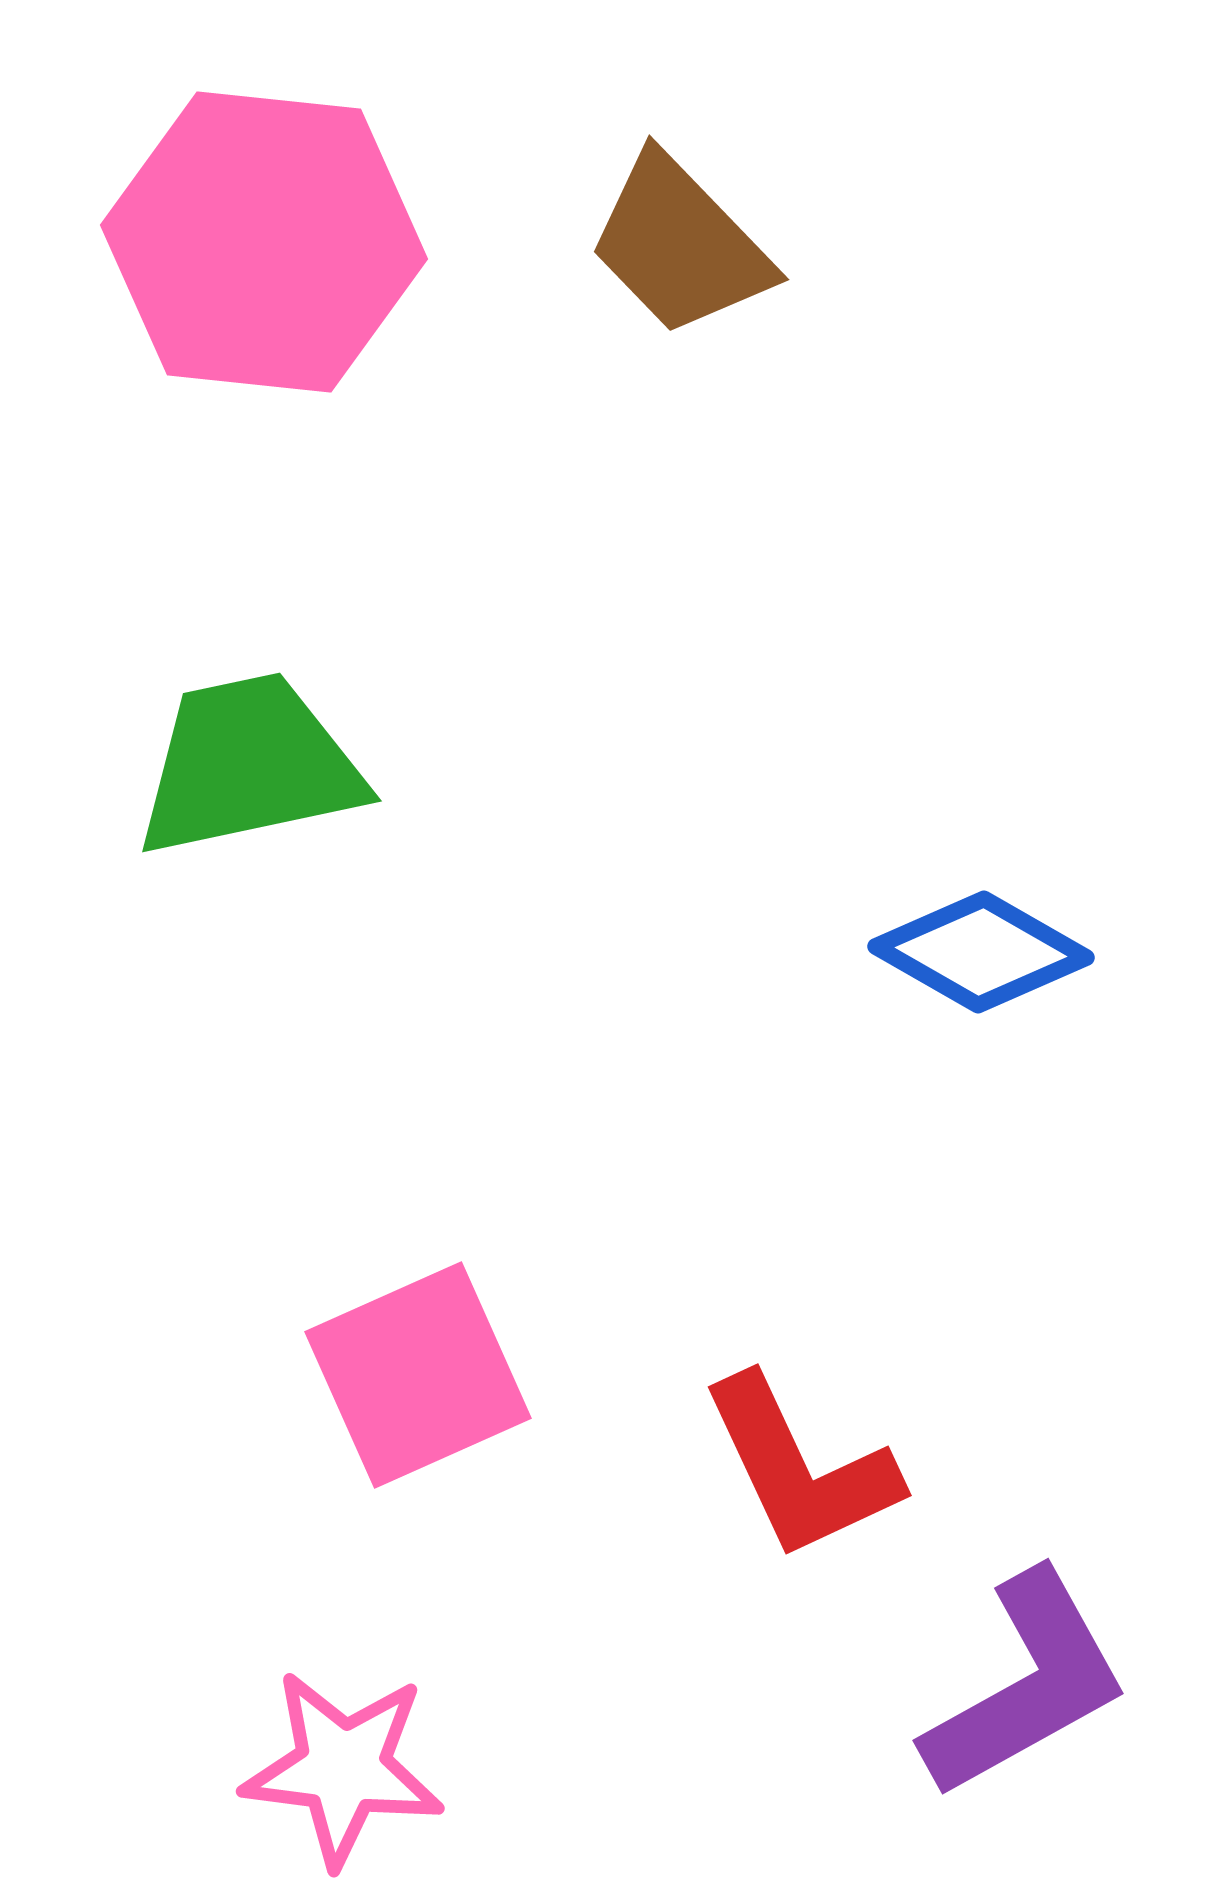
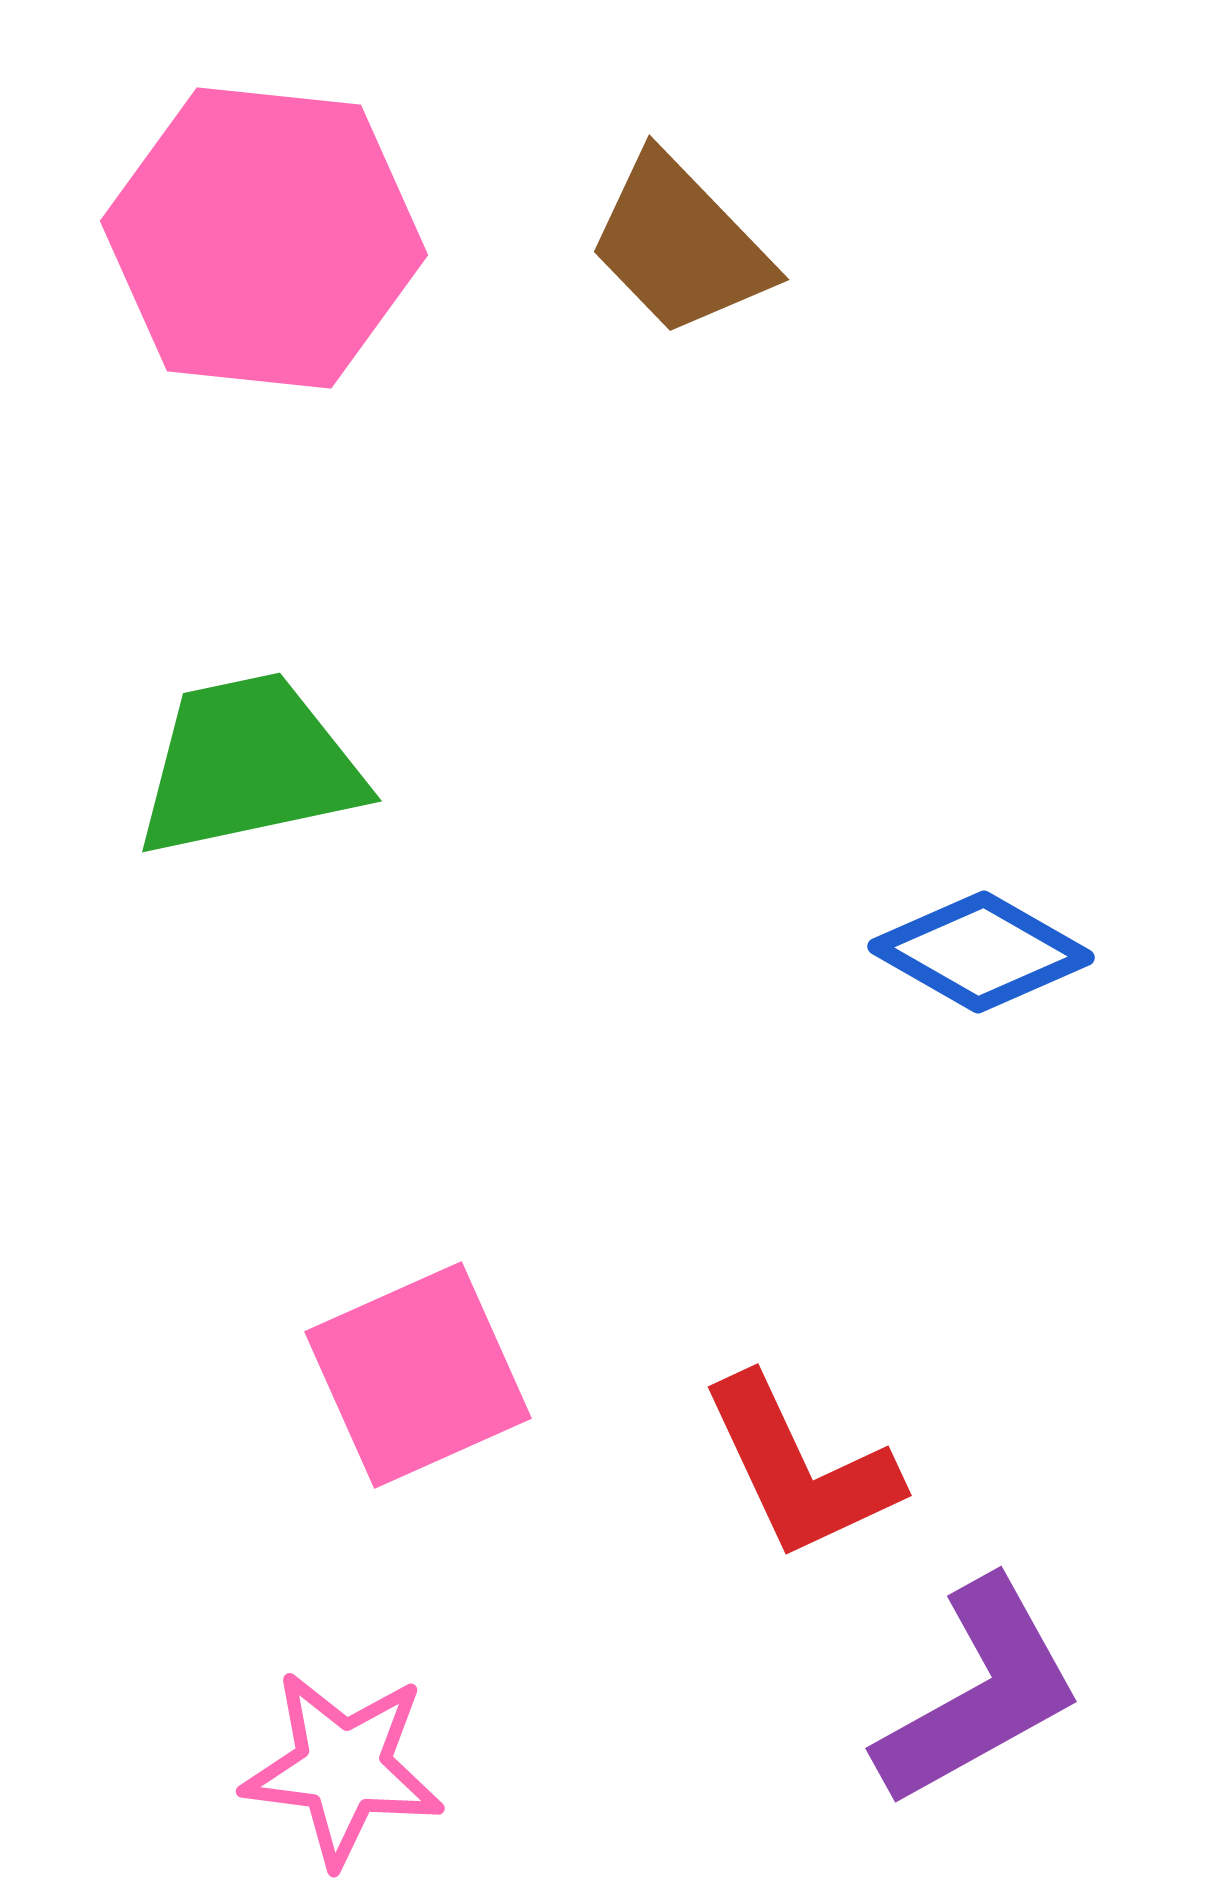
pink hexagon: moved 4 px up
purple L-shape: moved 47 px left, 8 px down
